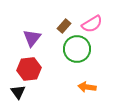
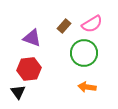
purple triangle: rotated 48 degrees counterclockwise
green circle: moved 7 px right, 4 px down
